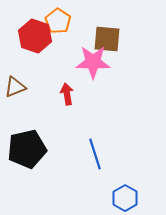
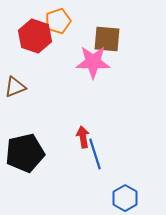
orange pentagon: rotated 20 degrees clockwise
red arrow: moved 16 px right, 43 px down
black pentagon: moved 2 px left, 4 px down
